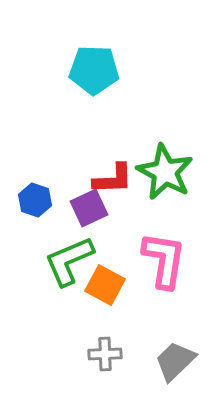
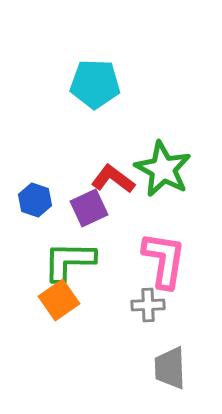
cyan pentagon: moved 1 px right, 14 px down
green star: moved 2 px left, 3 px up
red L-shape: rotated 141 degrees counterclockwise
green L-shape: rotated 24 degrees clockwise
orange square: moved 46 px left, 15 px down; rotated 27 degrees clockwise
gray cross: moved 43 px right, 49 px up
gray trapezoid: moved 5 px left, 7 px down; rotated 48 degrees counterclockwise
